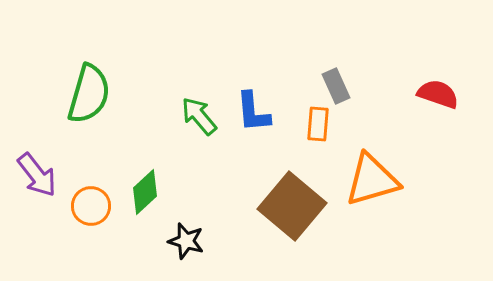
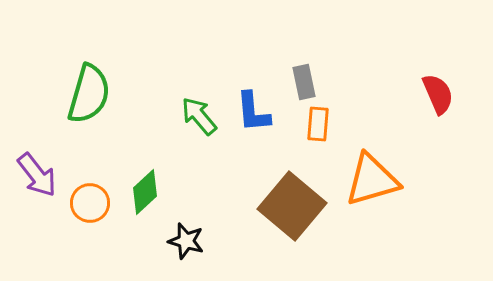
gray rectangle: moved 32 px left, 4 px up; rotated 12 degrees clockwise
red semicircle: rotated 48 degrees clockwise
orange circle: moved 1 px left, 3 px up
